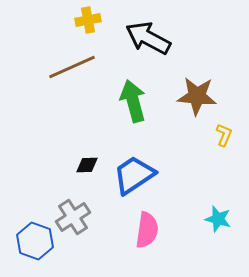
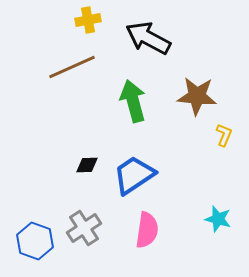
gray cross: moved 11 px right, 11 px down
